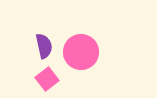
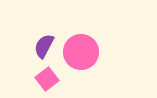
purple semicircle: rotated 140 degrees counterclockwise
